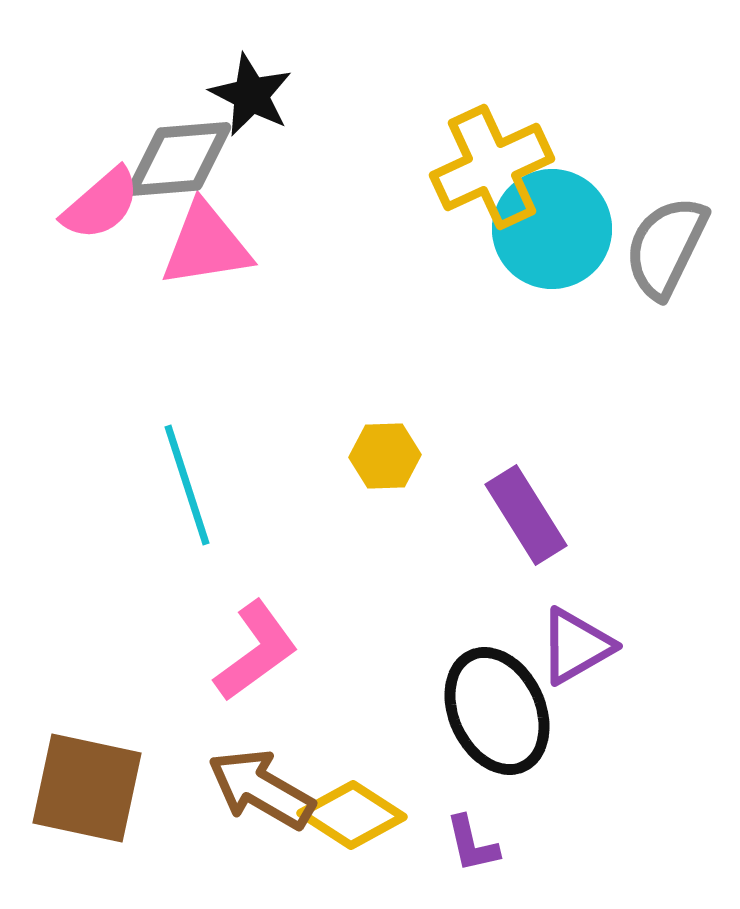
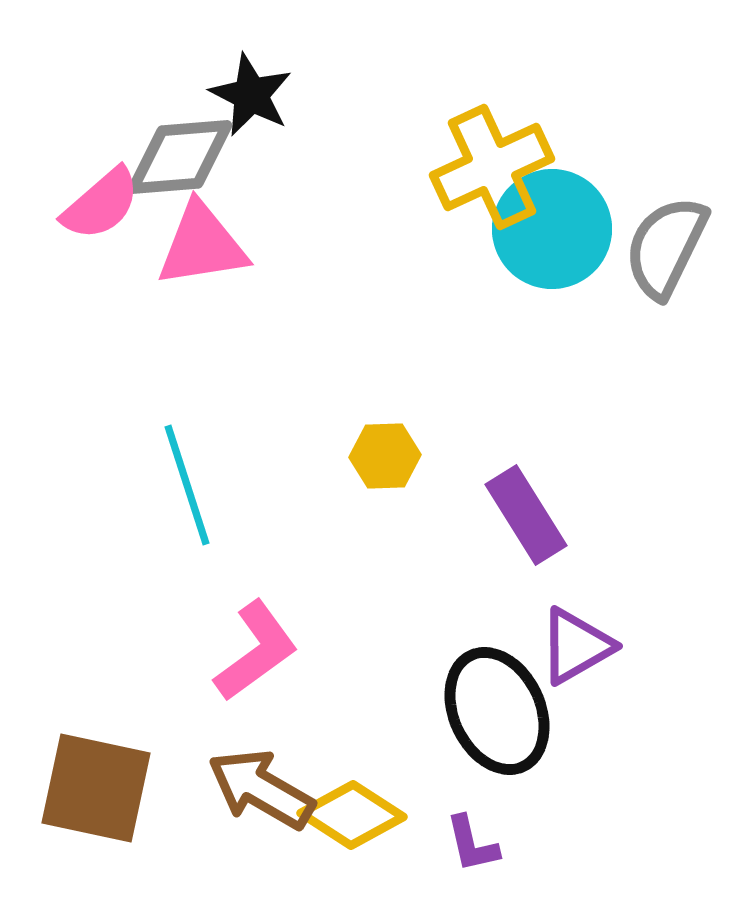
gray diamond: moved 1 px right, 2 px up
pink triangle: moved 4 px left
brown square: moved 9 px right
